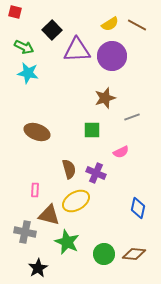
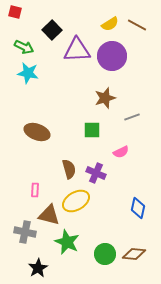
green circle: moved 1 px right
